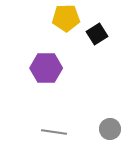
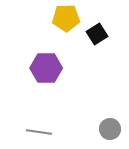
gray line: moved 15 px left
